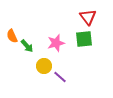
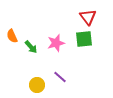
green arrow: moved 4 px right, 1 px down
yellow circle: moved 7 px left, 19 px down
